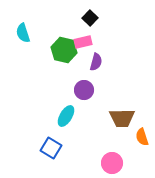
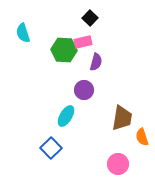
green hexagon: rotated 10 degrees counterclockwise
brown trapezoid: rotated 80 degrees counterclockwise
blue square: rotated 15 degrees clockwise
pink circle: moved 6 px right, 1 px down
